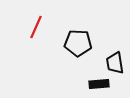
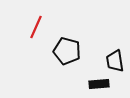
black pentagon: moved 11 px left, 8 px down; rotated 12 degrees clockwise
black trapezoid: moved 2 px up
